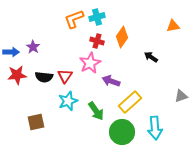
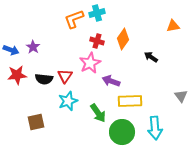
cyan cross: moved 4 px up
orange diamond: moved 1 px right, 2 px down
blue arrow: moved 2 px up; rotated 21 degrees clockwise
black semicircle: moved 2 px down
gray triangle: rotated 48 degrees counterclockwise
yellow rectangle: moved 1 px up; rotated 40 degrees clockwise
green arrow: moved 2 px right, 2 px down
